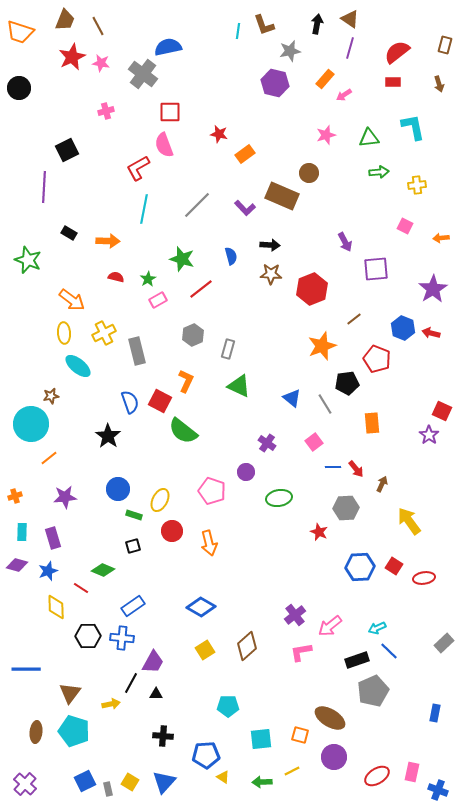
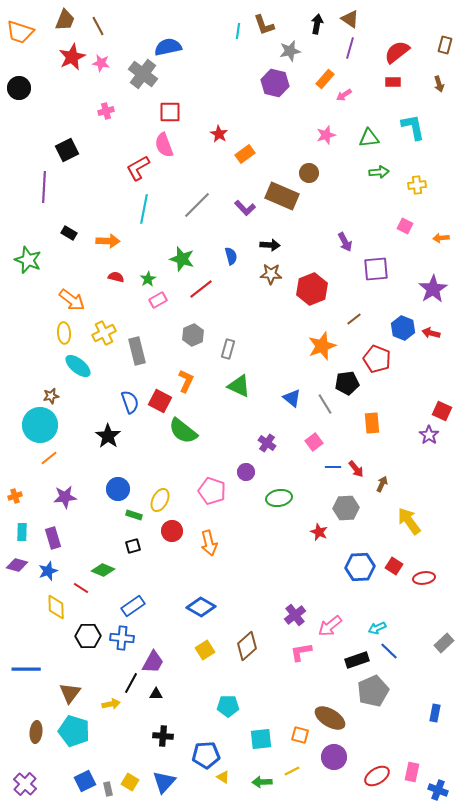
red star at (219, 134): rotated 18 degrees clockwise
cyan circle at (31, 424): moved 9 px right, 1 px down
